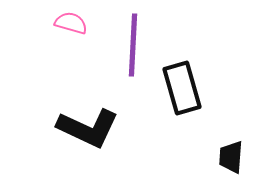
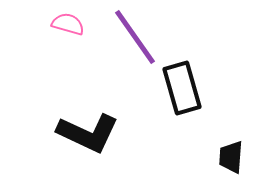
pink semicircle: moved 3 px left, 1 px down
purple line: moved 2 px right, 8 px up; rotated 38 degrees counterclockwise
black L-shape: moved 5 px down
